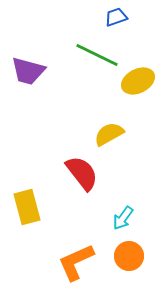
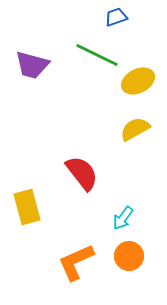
purple trapezoid: moved 4 px right, 6 px up
yellow semicircle: moved 26 px right, 5 px up
